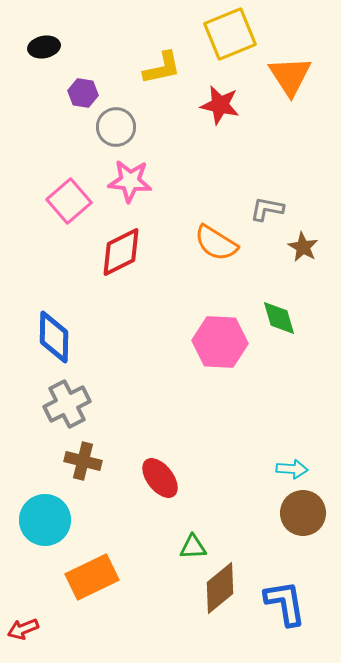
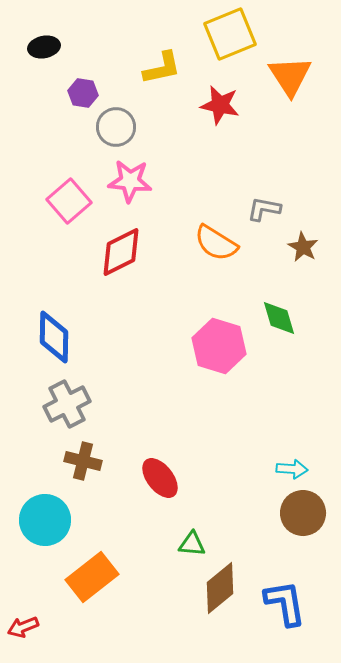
gray L-shape: moved 3 px left
pink hexagon: moved 1 px left, 4 px down; rotated 14 degrees clockwise
green triangle: moved 1 px left, 3 px up; rotated 8 degrees clockwise
orange rectangle: rotated 12 degrees counterclockwise
red arrow: moved 2 px up
